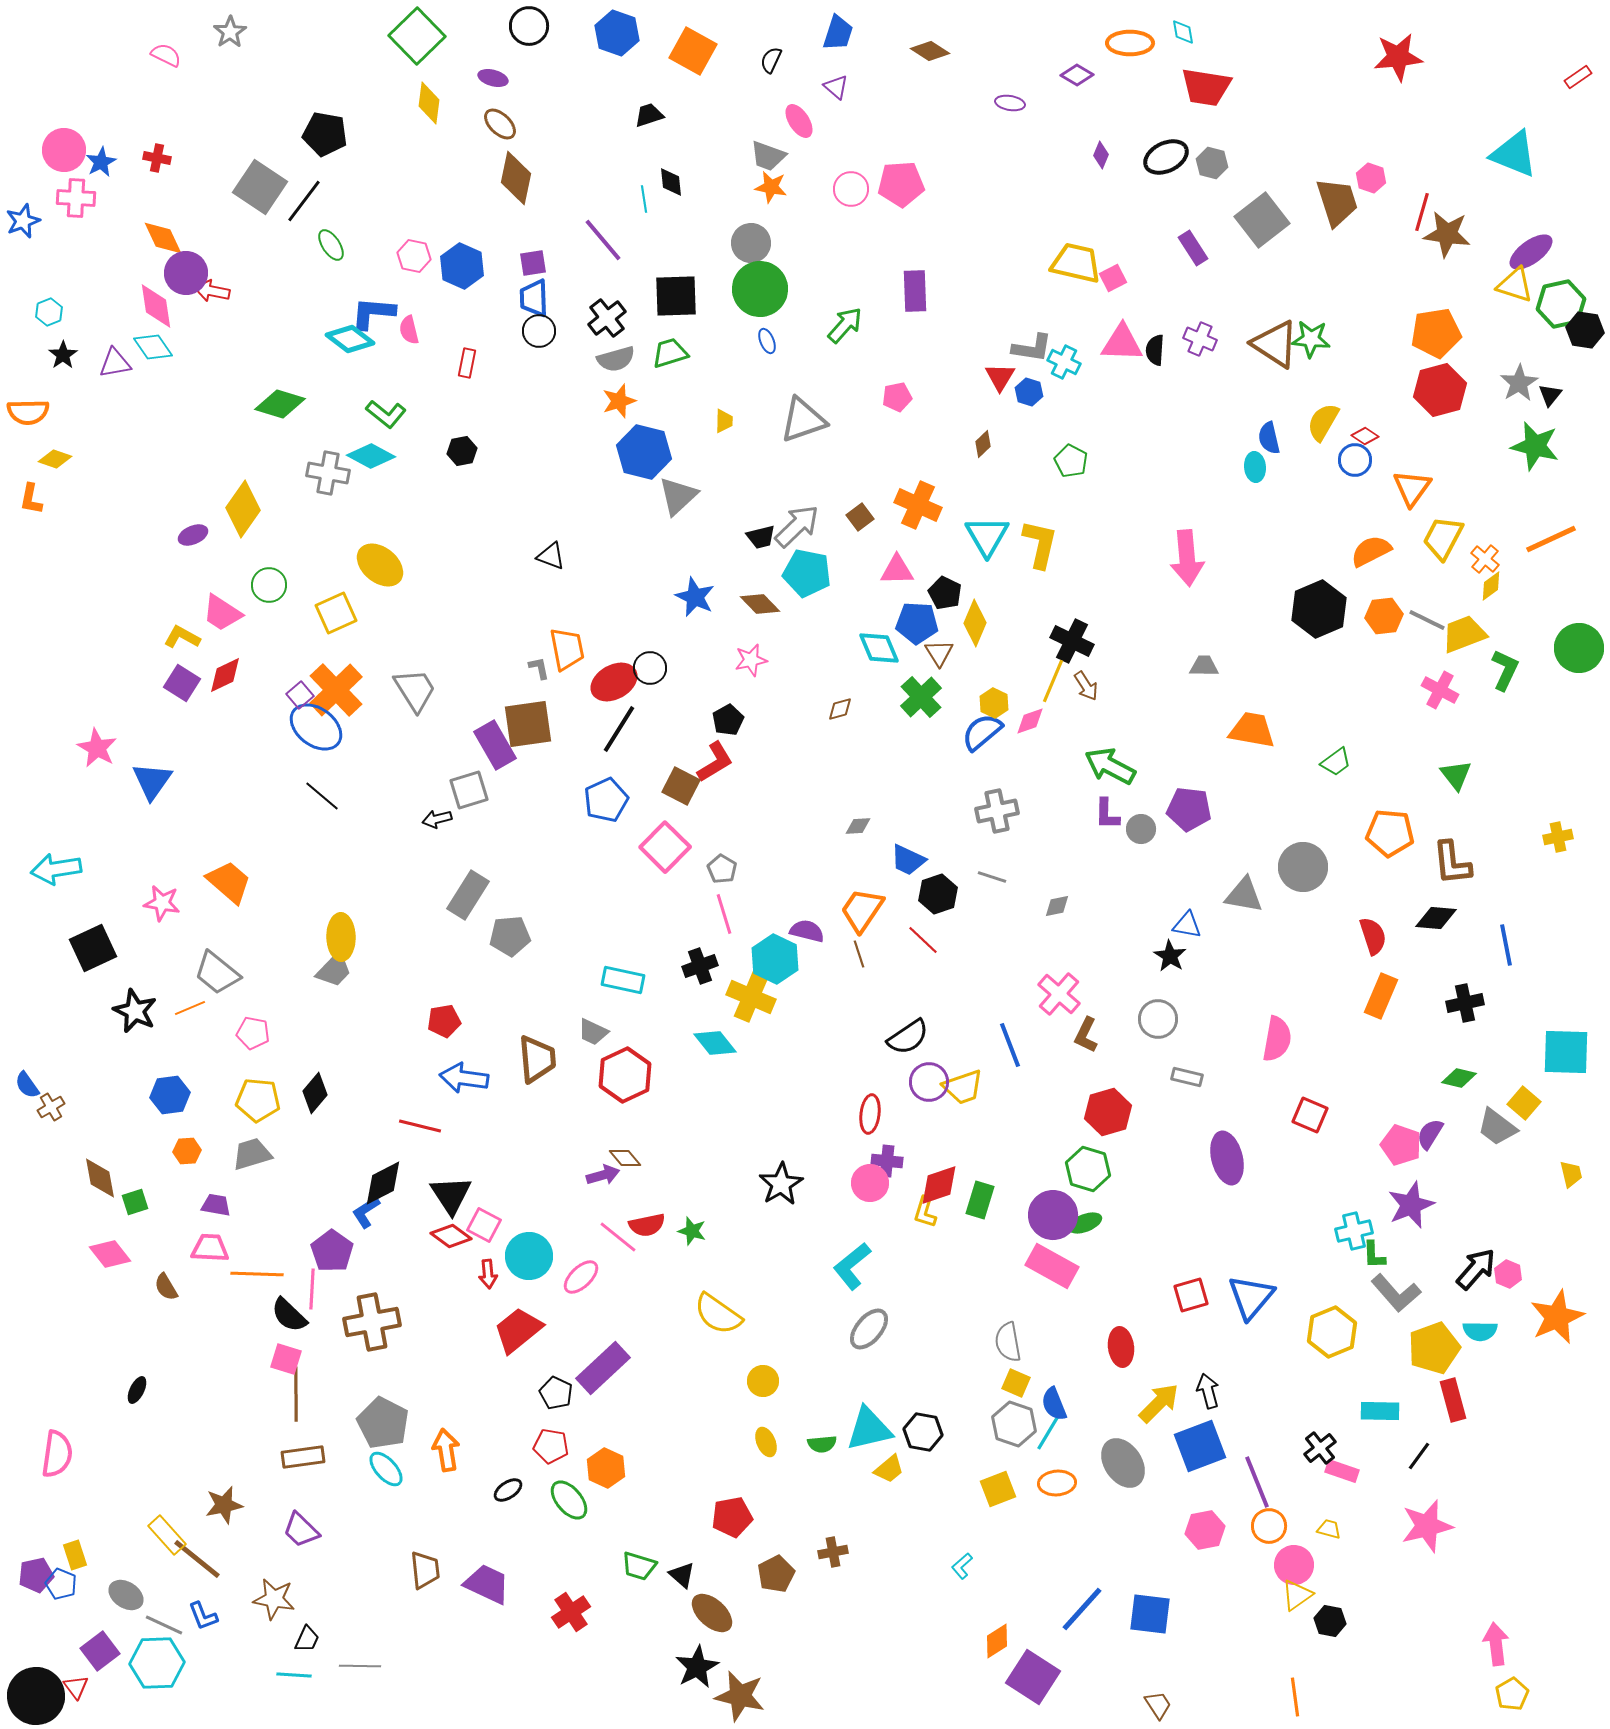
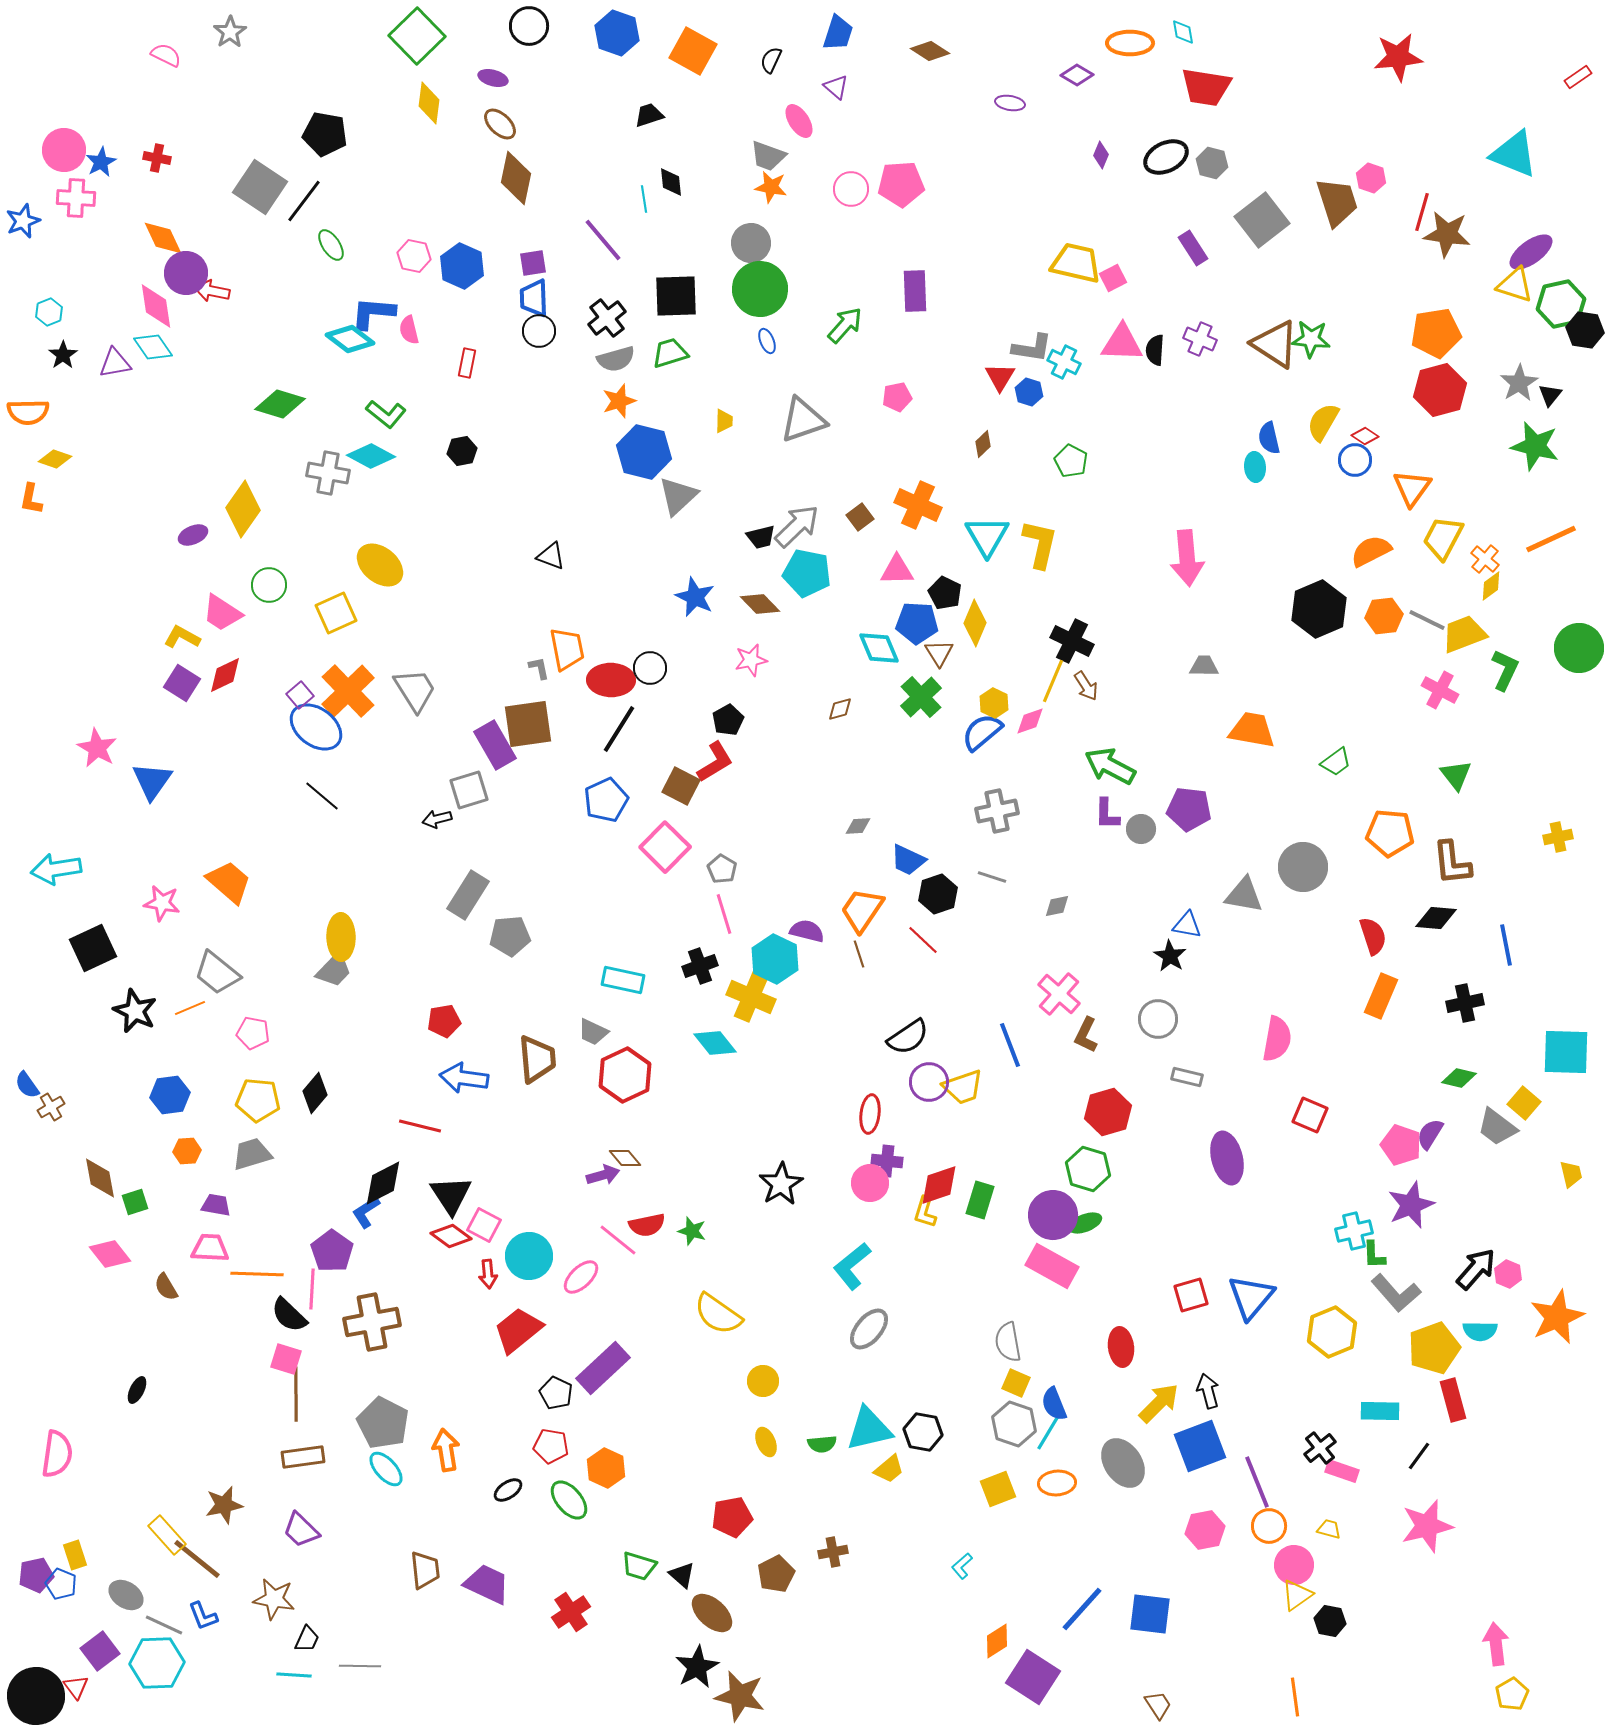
red ellipse at (614, 682): moved 3 px left, 2 px up; rotated 30 degrees clockwise
orange cross at (336, 690): moved 12 px right, 1 px down
pink line at (618, 1237): moved 3 px down
